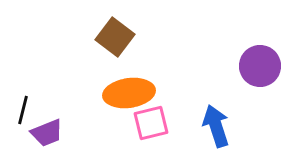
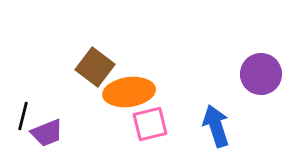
brown square: moved 20 px left, 30 px down
purple circle: moved 1 px right, 8 px down
orange ellipse: moved 1 px up
black line: moved 6 px down
pink square: moved 1 px left, 1 px down
